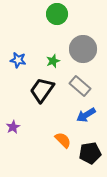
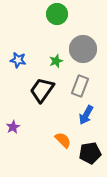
green star: moved 3 px right
gray rectangle: rotated 70 degrees clockwise
blue arrow: rotated 30 degrees counterclockwise
